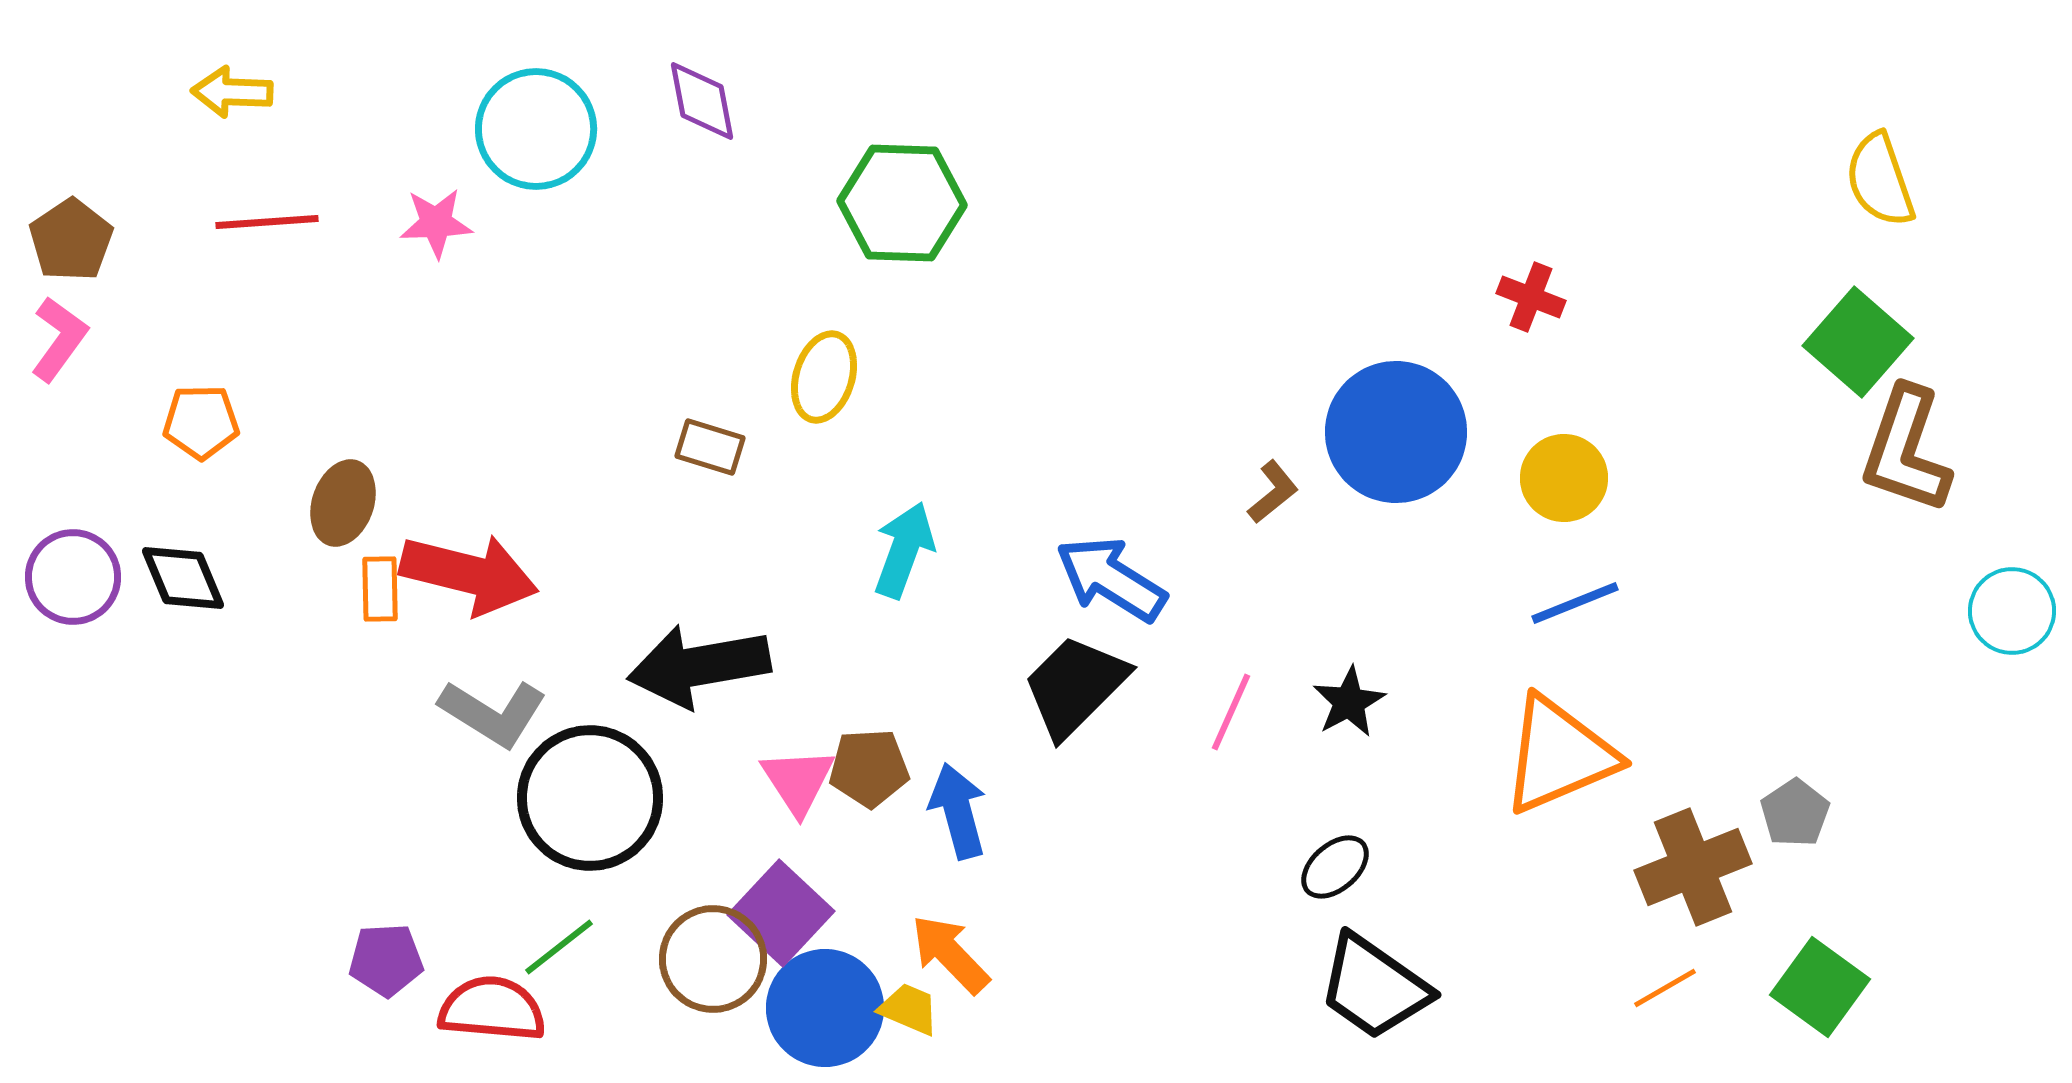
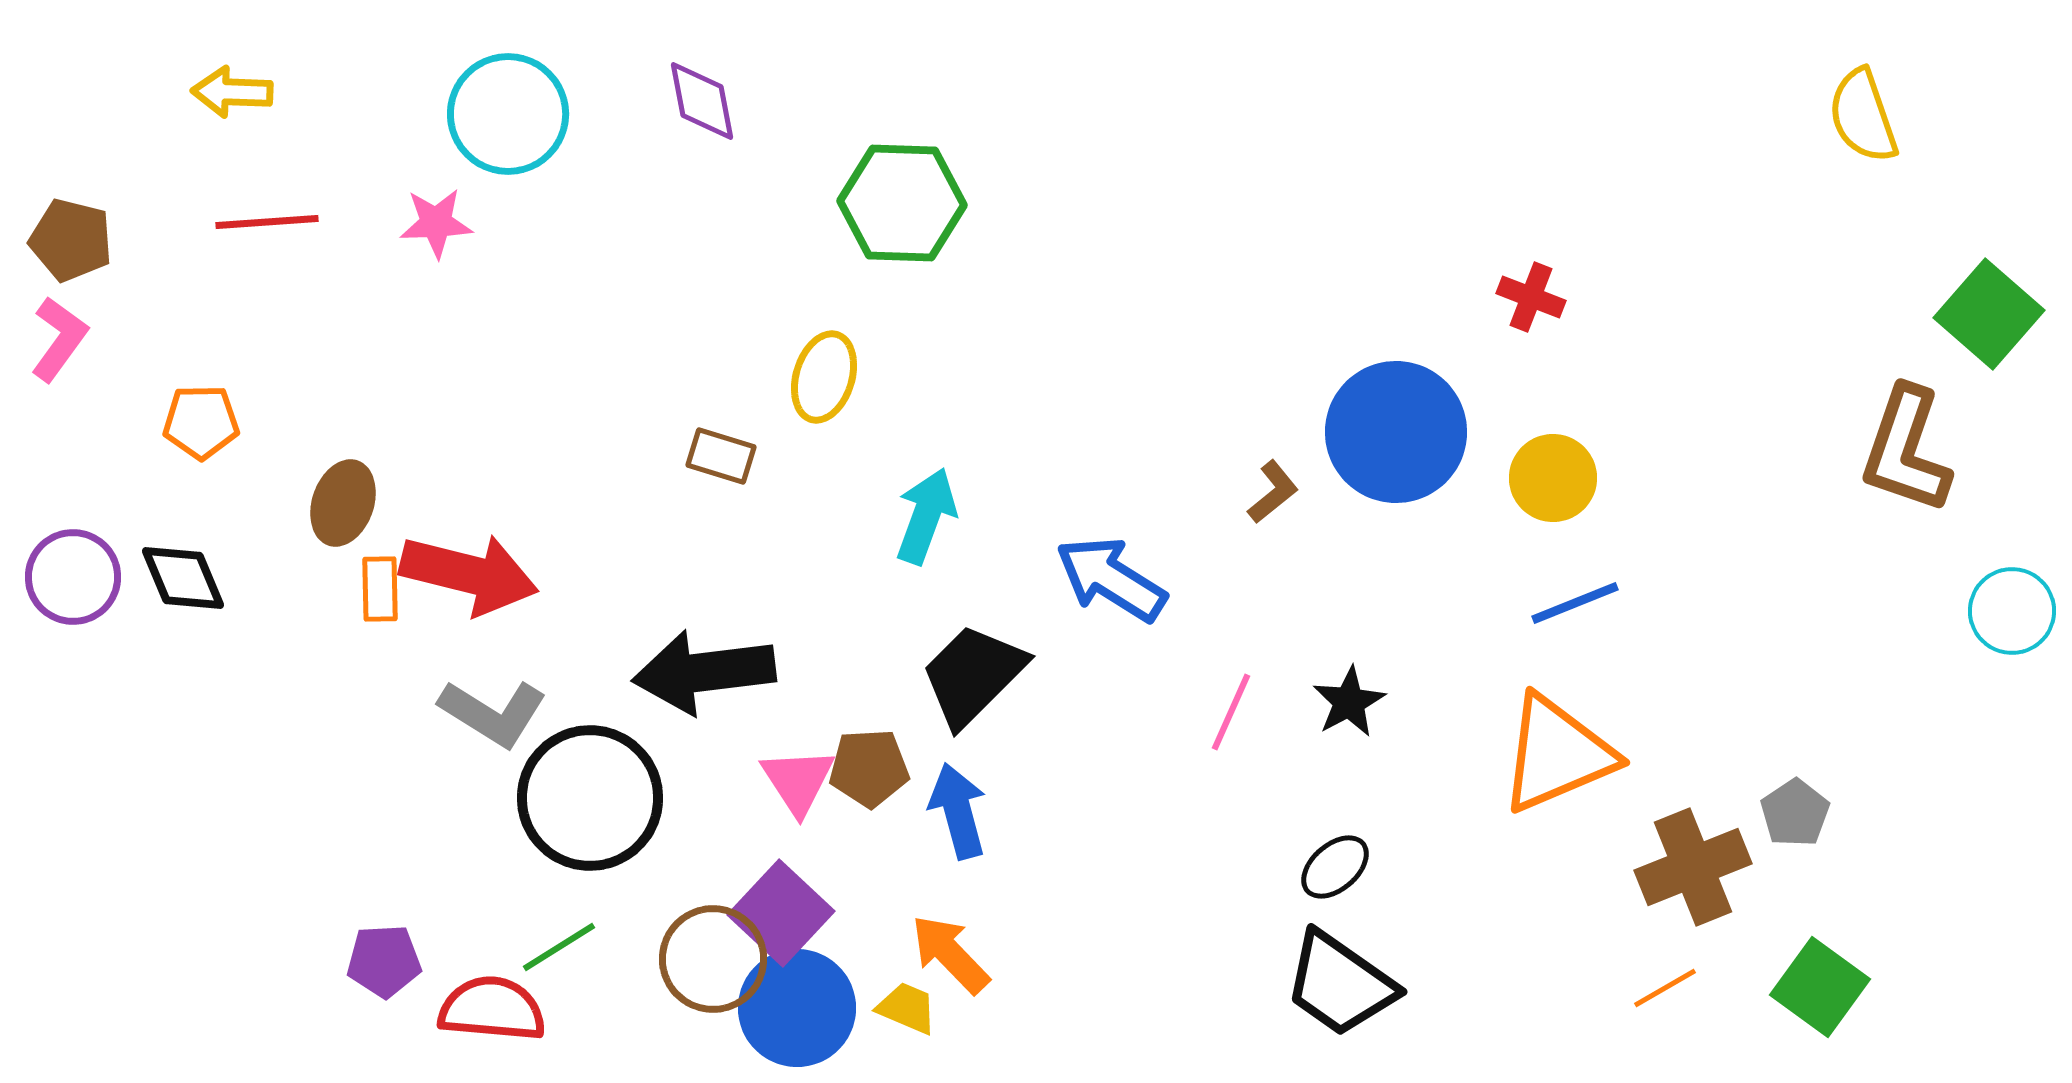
cyan circle at (536, 129): moved 28 px left, 15 px up
yellow semicircle at (1880, 180): moved 17 px left, 64 px up
brown pentagon at (71, 240): rotated 24 degrees counterclockwise
green square at (1858, 342): moved 131 px right, 28 px up
brown rectangle at (710, 447): moved 11 px right, 9 px down
yellow circle at (1564, 478): moved 11 px left
cyan arrow at (904, 550): moved 22 px right, 34 px up
black arrow at (699, 666): moved 5 px right, 6 px down; rotated 3 degrees clockwise
black trapezoid at (1075, 686): moved 102 px left, 11 px up
orange triangle at (1559, 755): moved 2 px left, 1 px up
green line at (559, 947): rotated 6 degrees clockwise
purple pentagon at (386, 960): moved 2 px left, 1 px down
black trapezoid at (1374, 987): moved 34 px left, 3 px up
blue circle at (825, 1008): moved 28 px left
yellow trapezoid at (909, 1009): moved 2 px left, 1 px up
